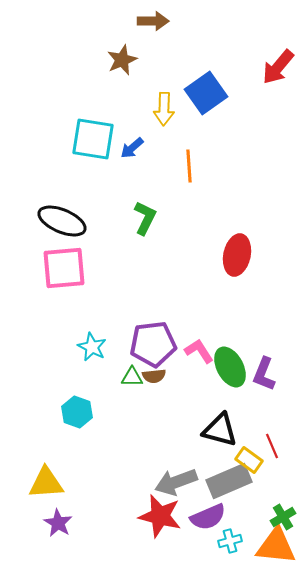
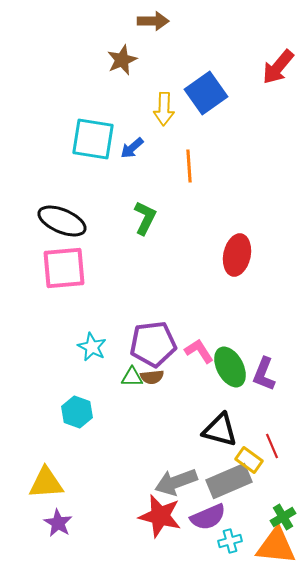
brown semicircle: moved 2 px left, 1 px down
